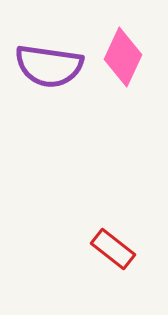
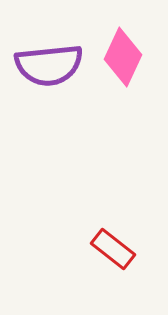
purple semicircle: moved 1 px up; rotated 14 degrees counterclockwise
